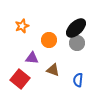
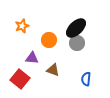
blue semicircle: moved 8 px right, 1 px up
